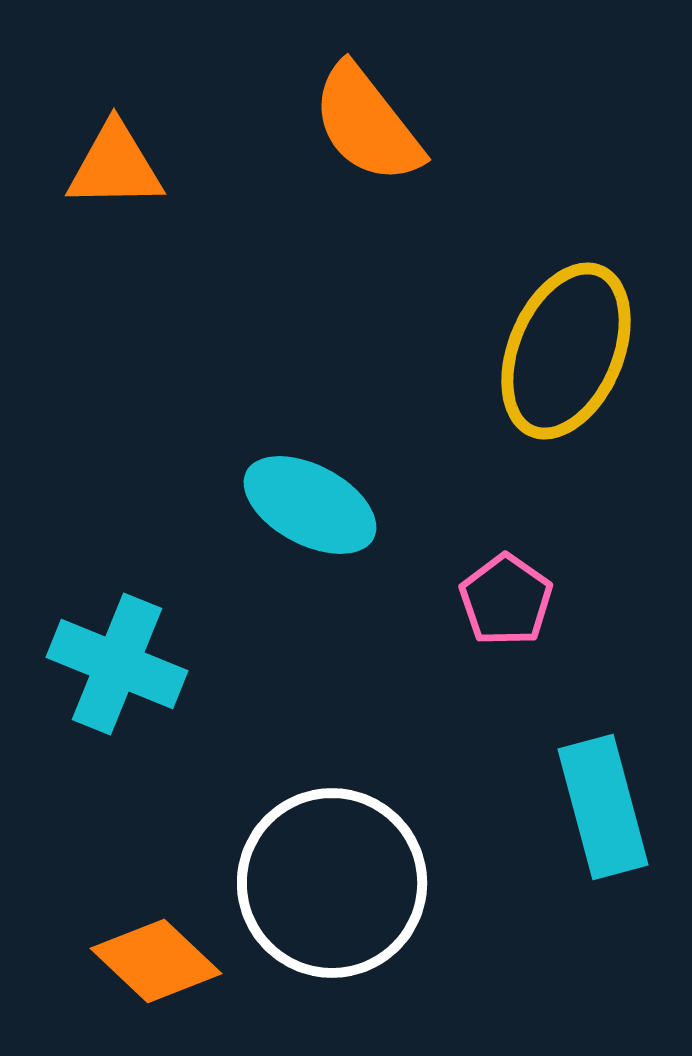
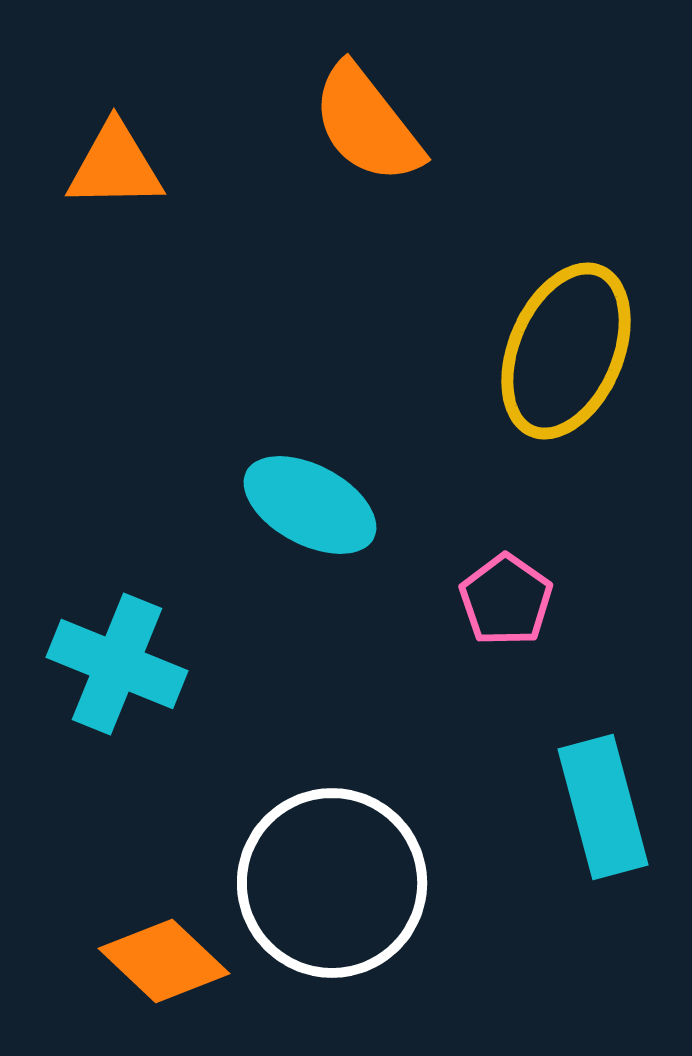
orange diamond: moved 8 px right
